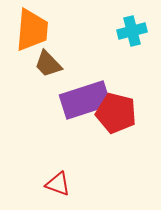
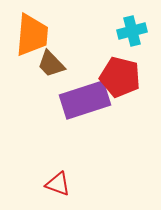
orange trapezoid: moved 5 px down
brown trapezoid: moved 3 px right
red pentagon: moved 4 px right, 36 px up
